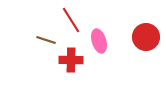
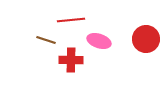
red line: rotated 64 degrees counterclockwise
red circle: moved 2 px down
pink ellipse: rotated 55 degrees counterclockwise
